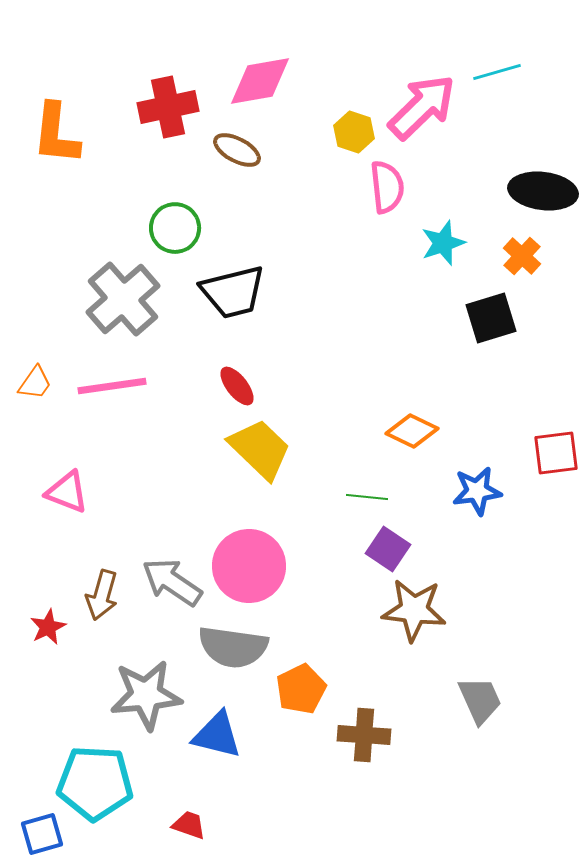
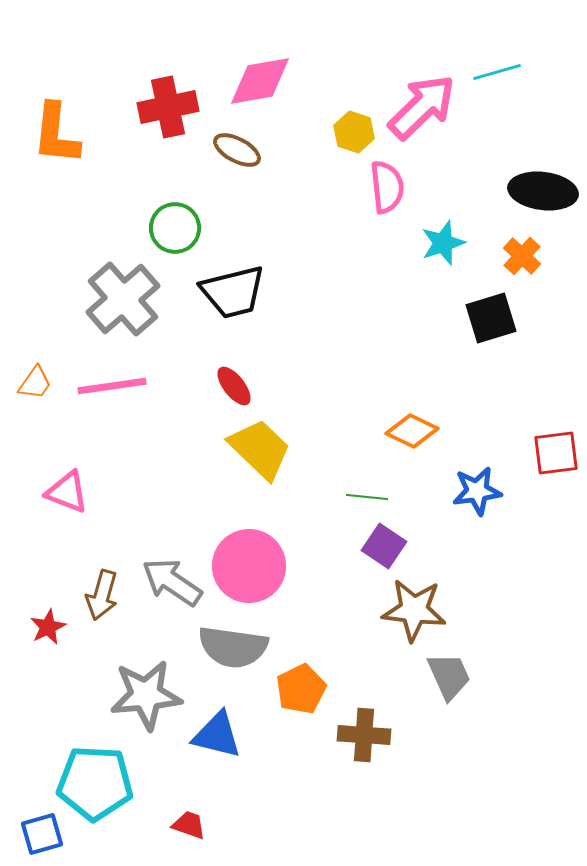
red ellipse: moved 3 px left
purple square: moved 4 px left, 3 px up
gray trapezoid: moved 31 px left, 24 px up
